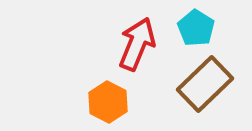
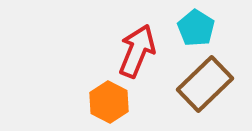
red arrow: moved 7 px down
orange hexagon: moved 1 px right
